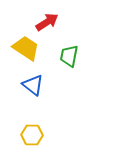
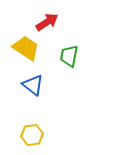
yellow hexagon: rotated 10 degrees counterclockwise
